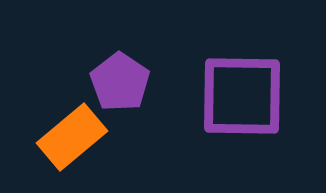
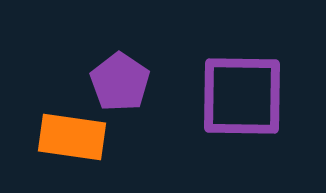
orange rectangle: rotated 48 degrees clockwise
